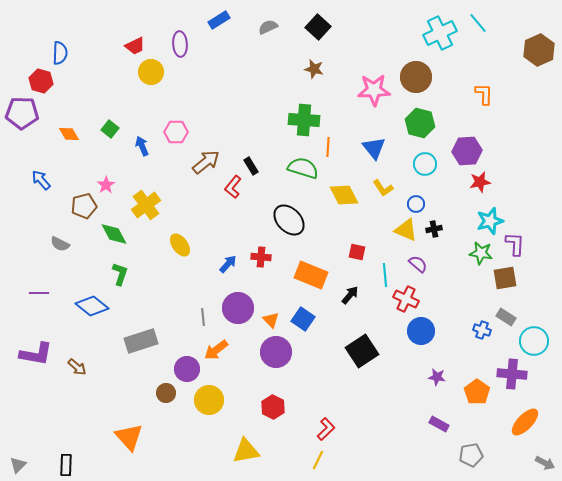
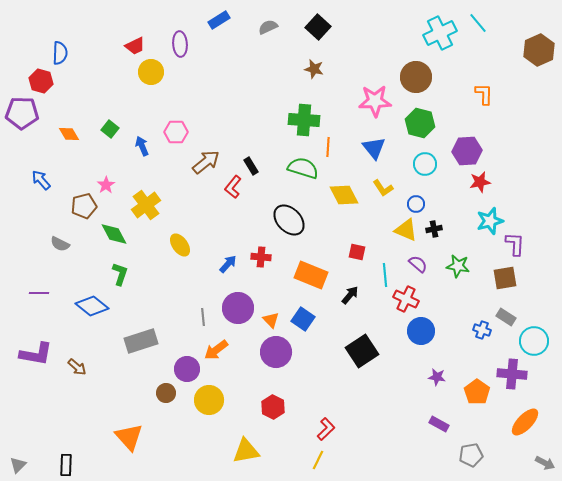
pink star at (374, 90): moved 1 px right, 11 px down
green star at (481, 253): moved 23 px left, 13 px down
